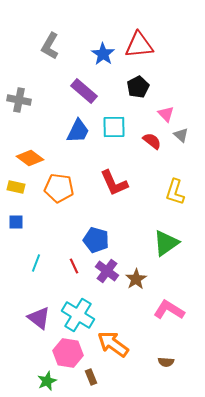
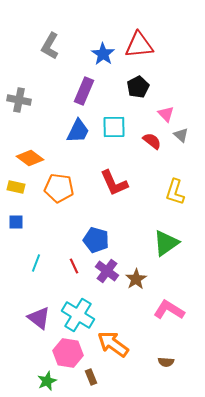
purple rectangle: rotated 72 degrees clockwise
